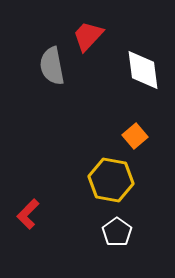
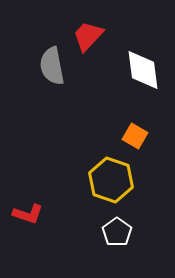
orange square: rotated 20 degrees counterclockwise
yellow hexagon: rotated 9 degrees clockwise
red L-shape: rotated 116 degrees counterclockwise
